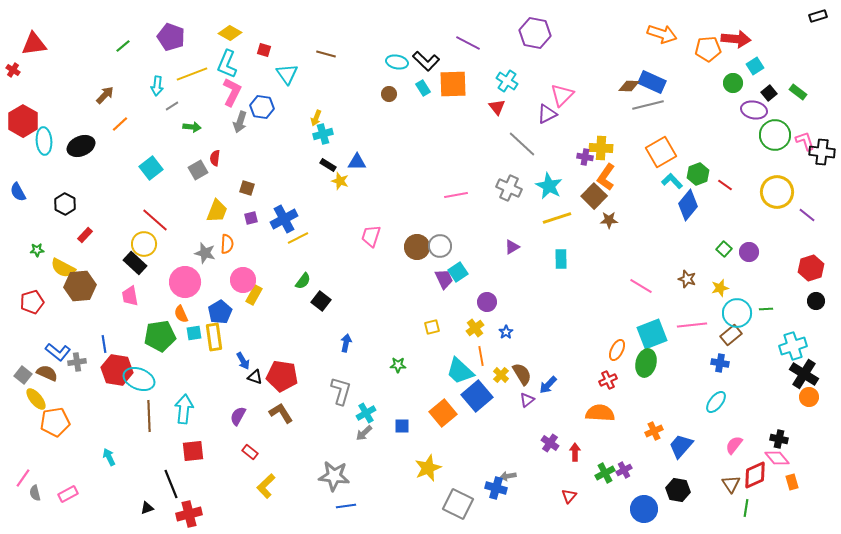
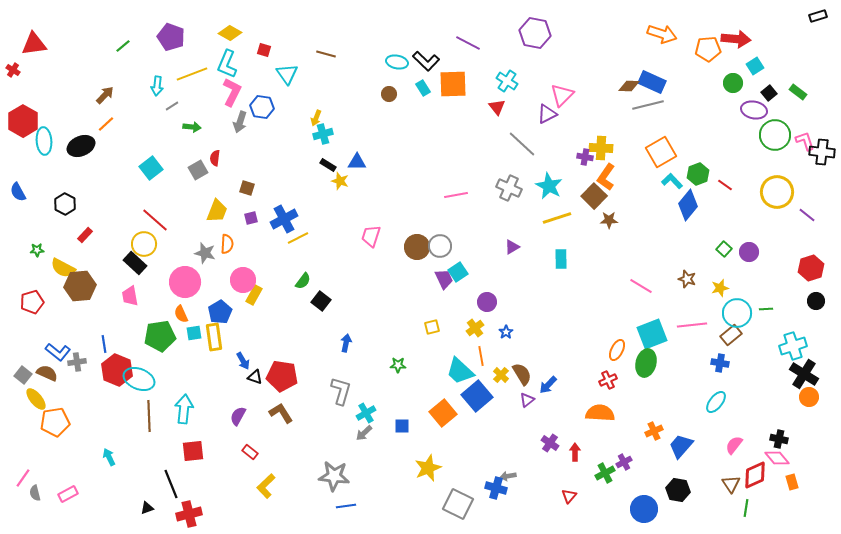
orange line at (120, 124): moved 14 px left
red hexagon at (117, 370): rotated 12 degrees clockwise
purple cross at (624, 470): moved 8 px up
